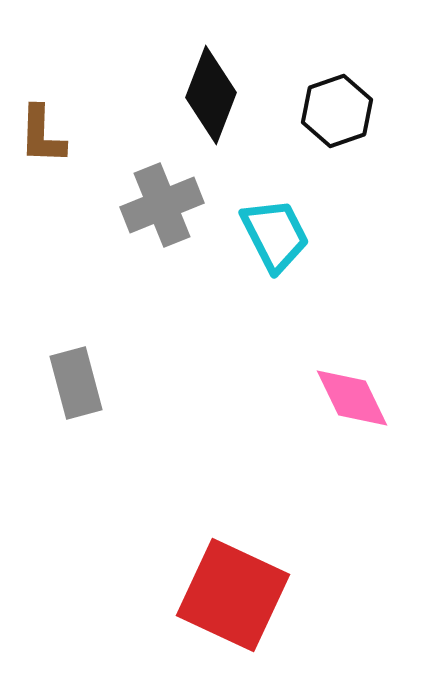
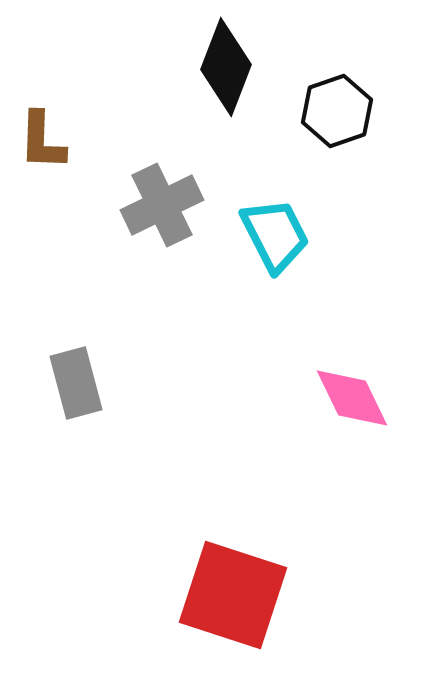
black diamond: moved 15 px right, 28 px up
brown L-shape: moved 6 px down
gray cross: rotated 4 degrees counterclockwise
red square: rotated 7 degrees counterclockwise
